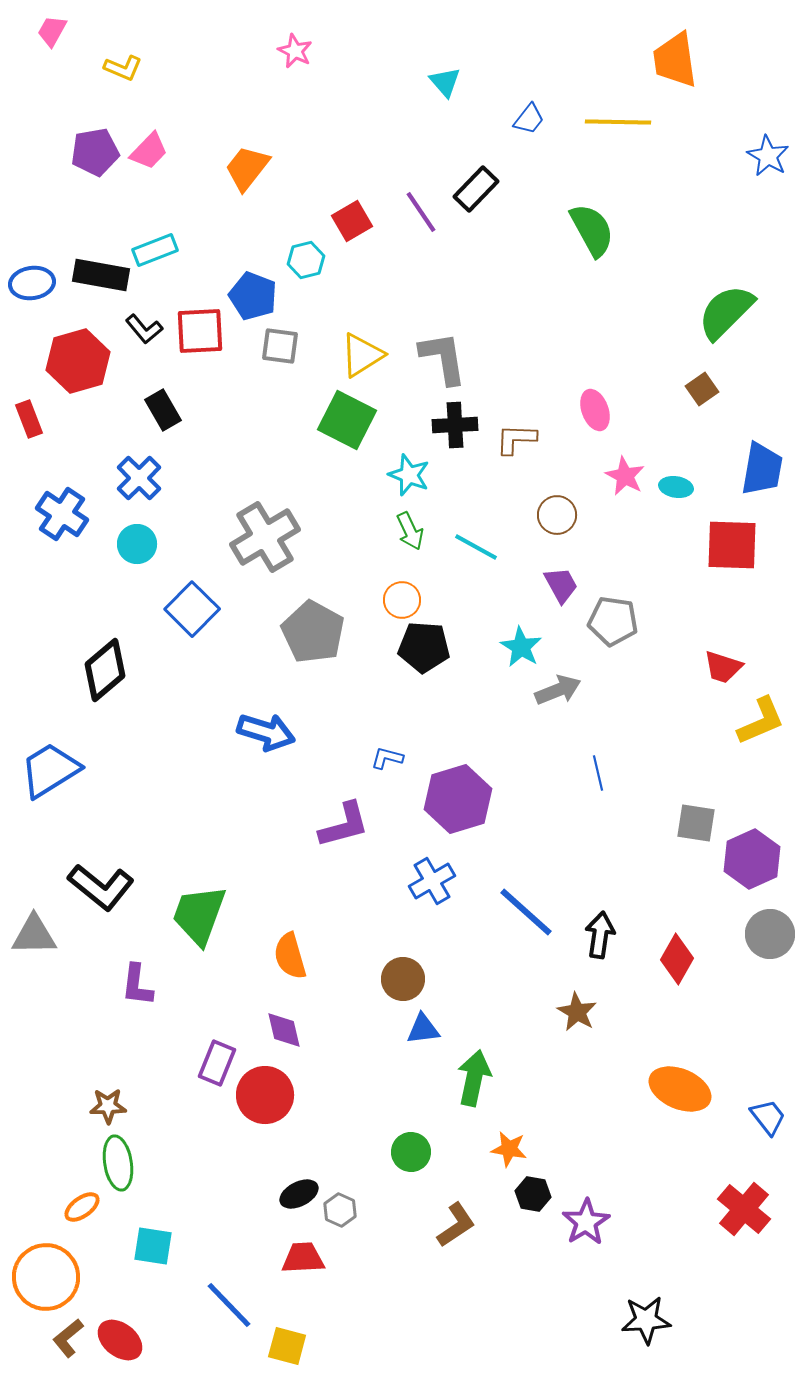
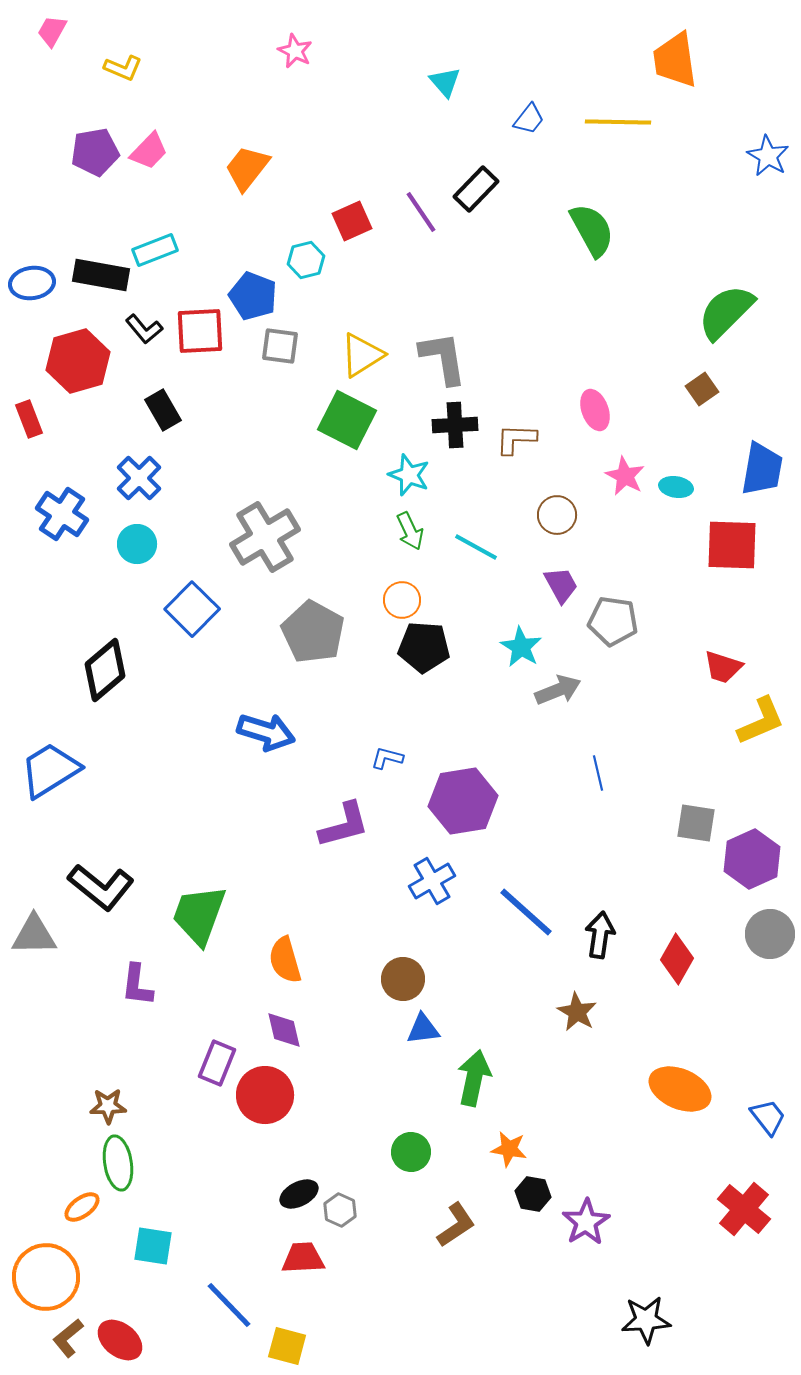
red square at (352, 221): rotated 6 degrees clockwise
purple hexagon at (458, 799): moved 5 px right, 2 px down; rotated 8 degrees clockwise
orange semicircle at (290, 956): moved 5 px left, 4 px down
